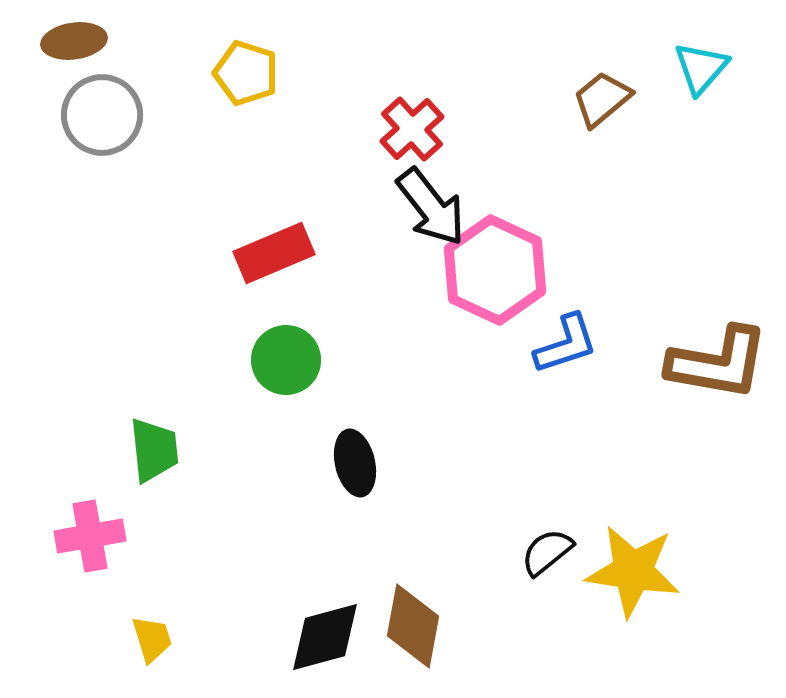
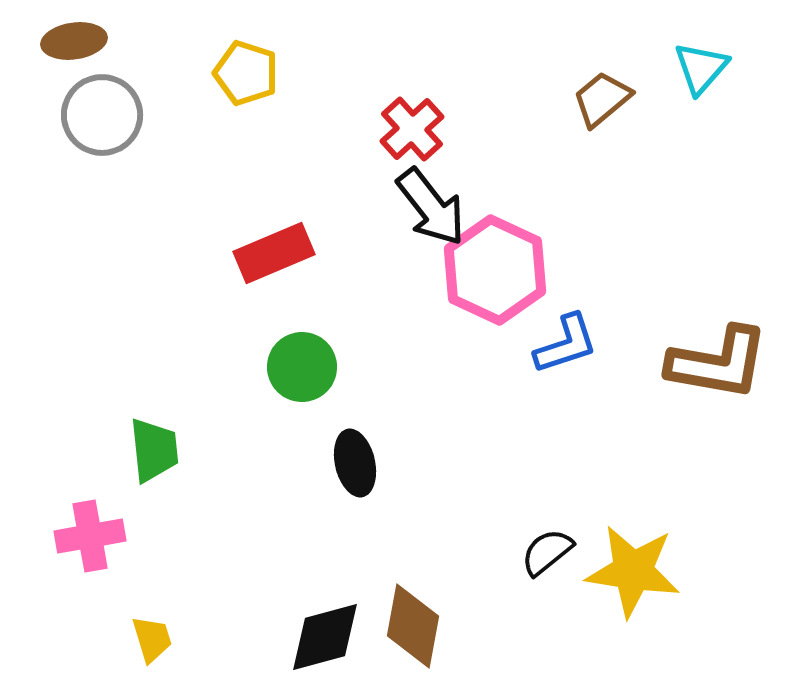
green circle: moved 16 px right, 7 px down
